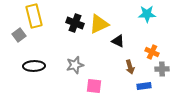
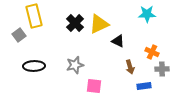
black cross: rotated 24 degrees clockwise
